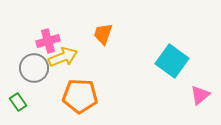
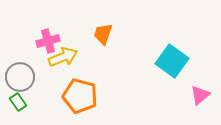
gray circle: moved 14 px left, 9 px down
orange pentagon: rotated 12 degrees clockwise
